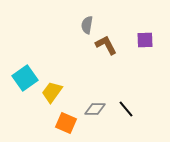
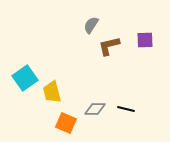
gray semicircle: moved 4 px right; rotated 24 degrees clockwise
brown L-shape: moved 3 px right, 1 px down; rotated 75 degrees counterclockwise
yellow trapezoid: rotated 50 degrees counterclockwise
black line: rotated 36 degrees counterclockwise
